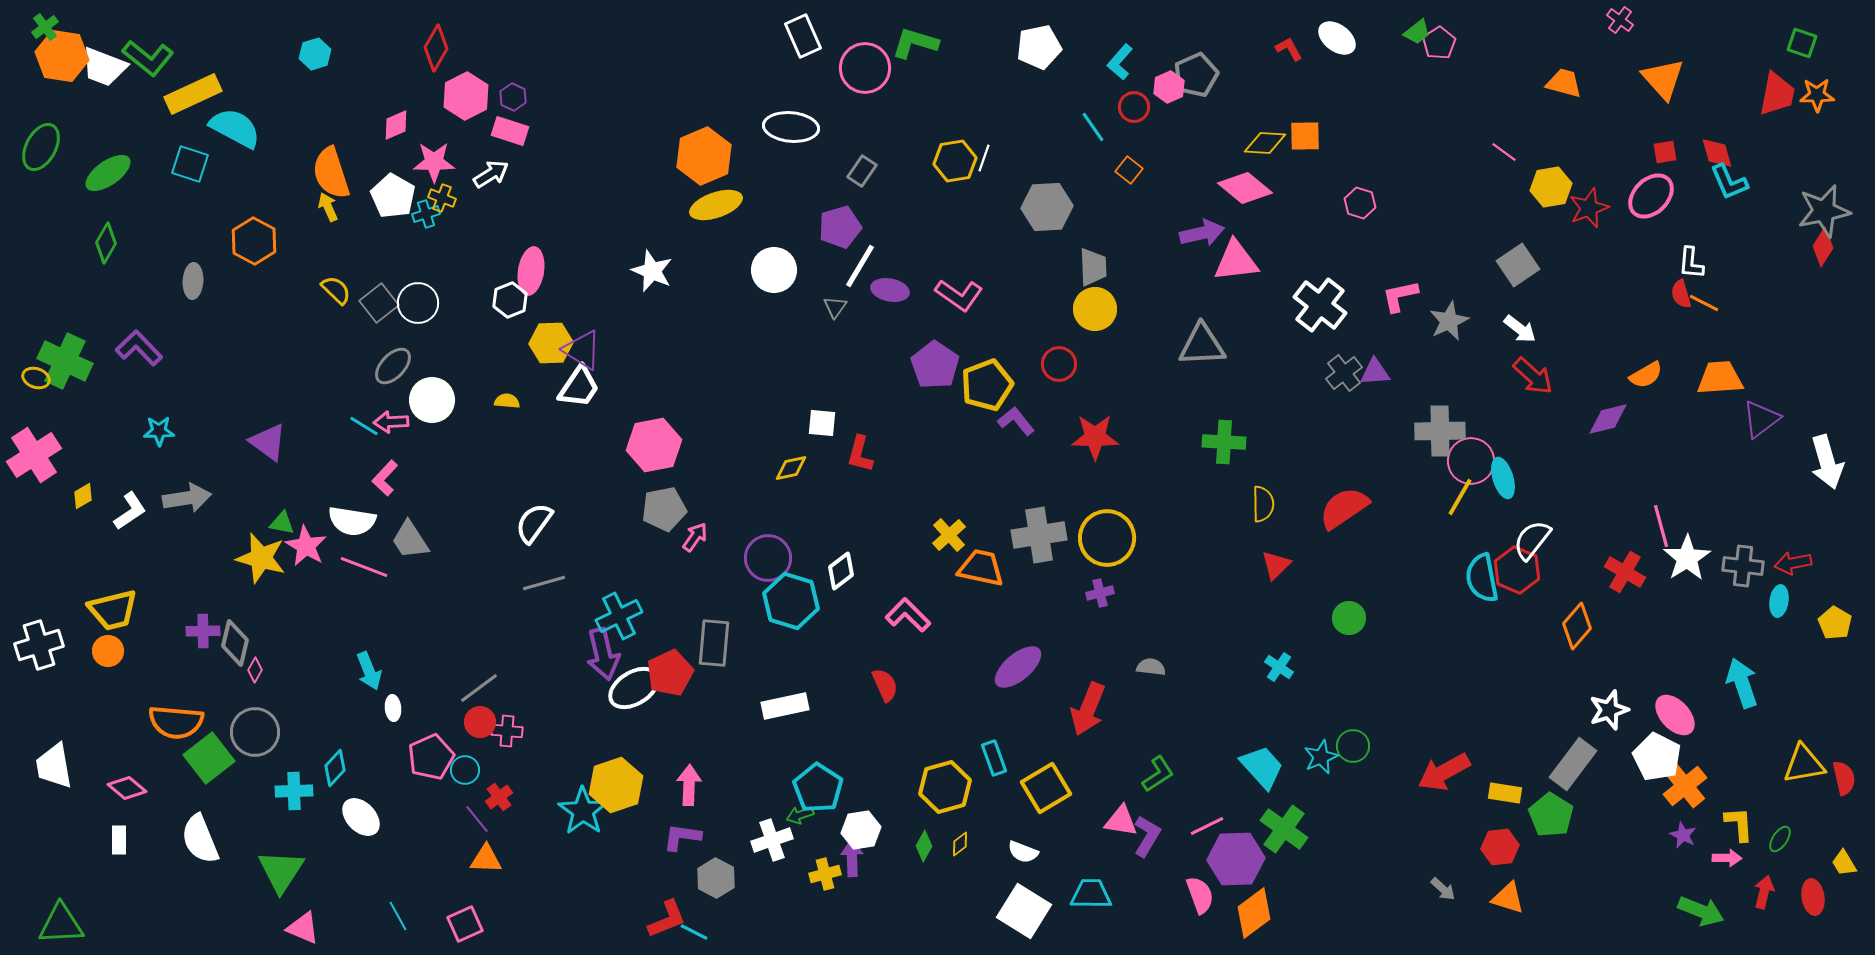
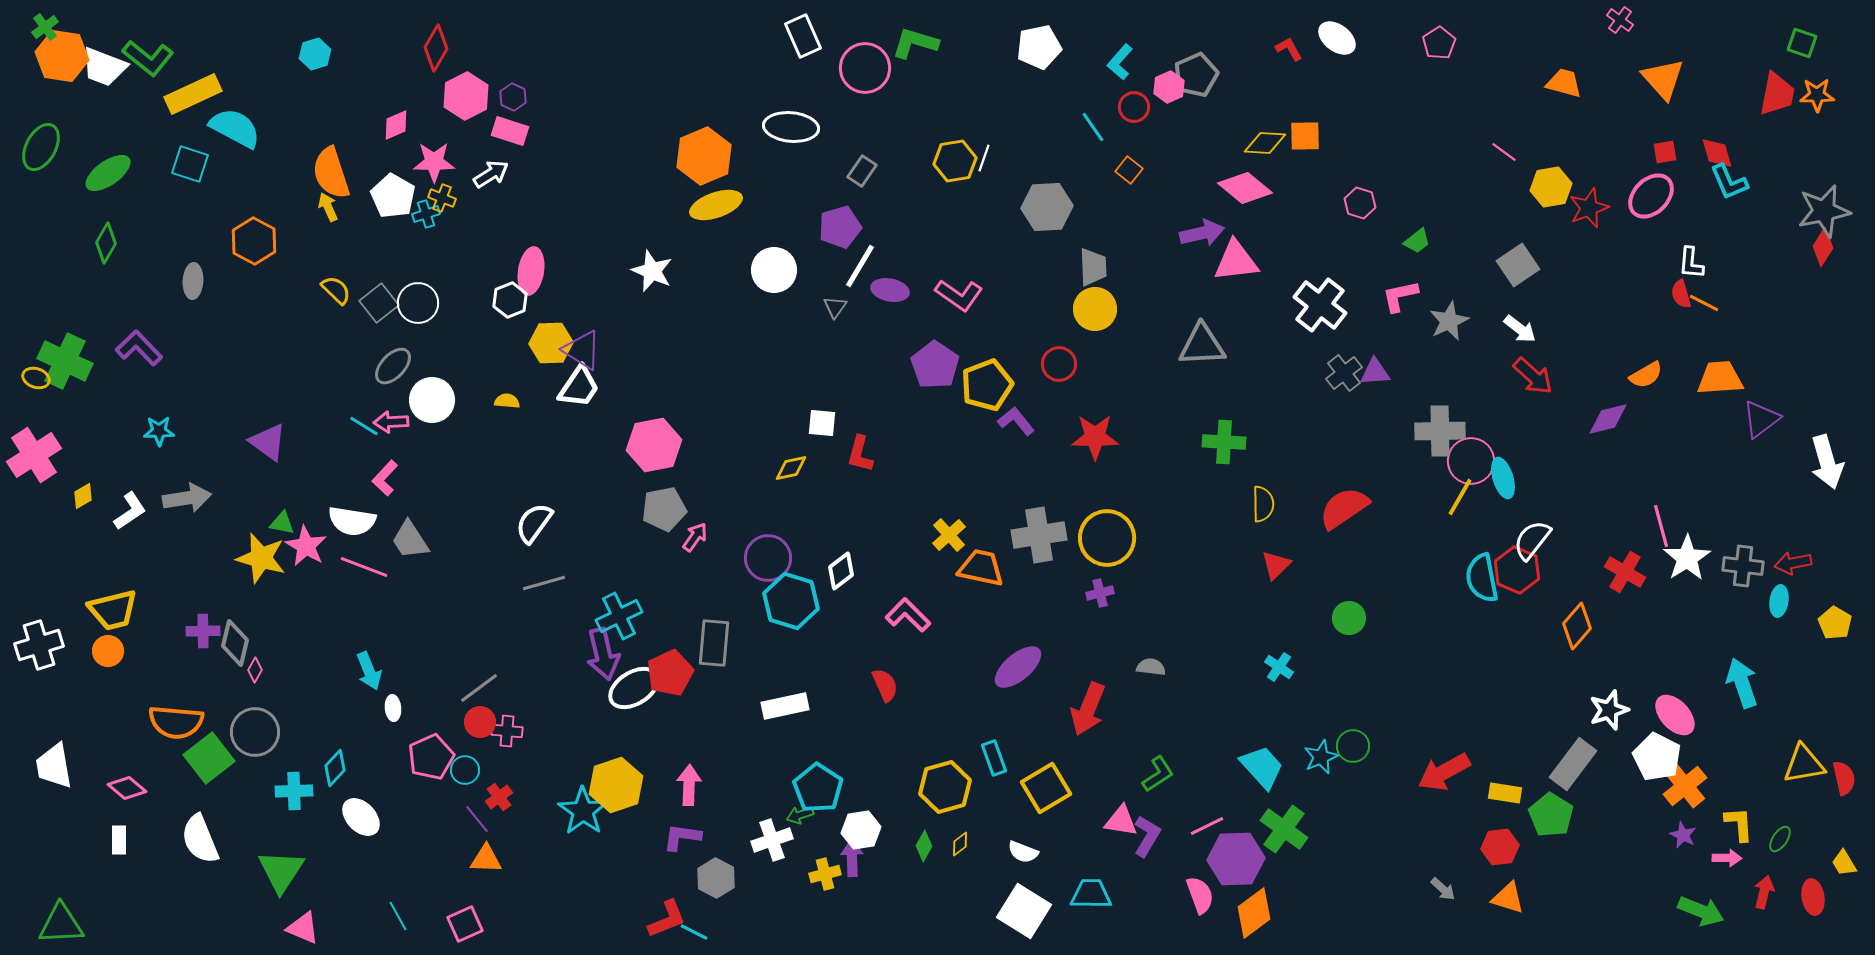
green trapezoid at (1417, 32): moved 209 px down
